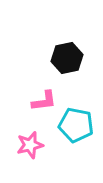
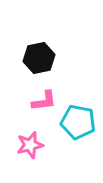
black hexagon: moved 28 px left
cyan pentagon: moved 2 px right, 3 px up
